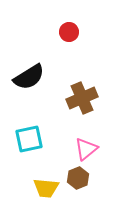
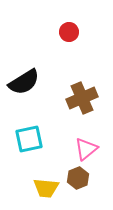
black semicircle: moved 5 px left, 5 px down
